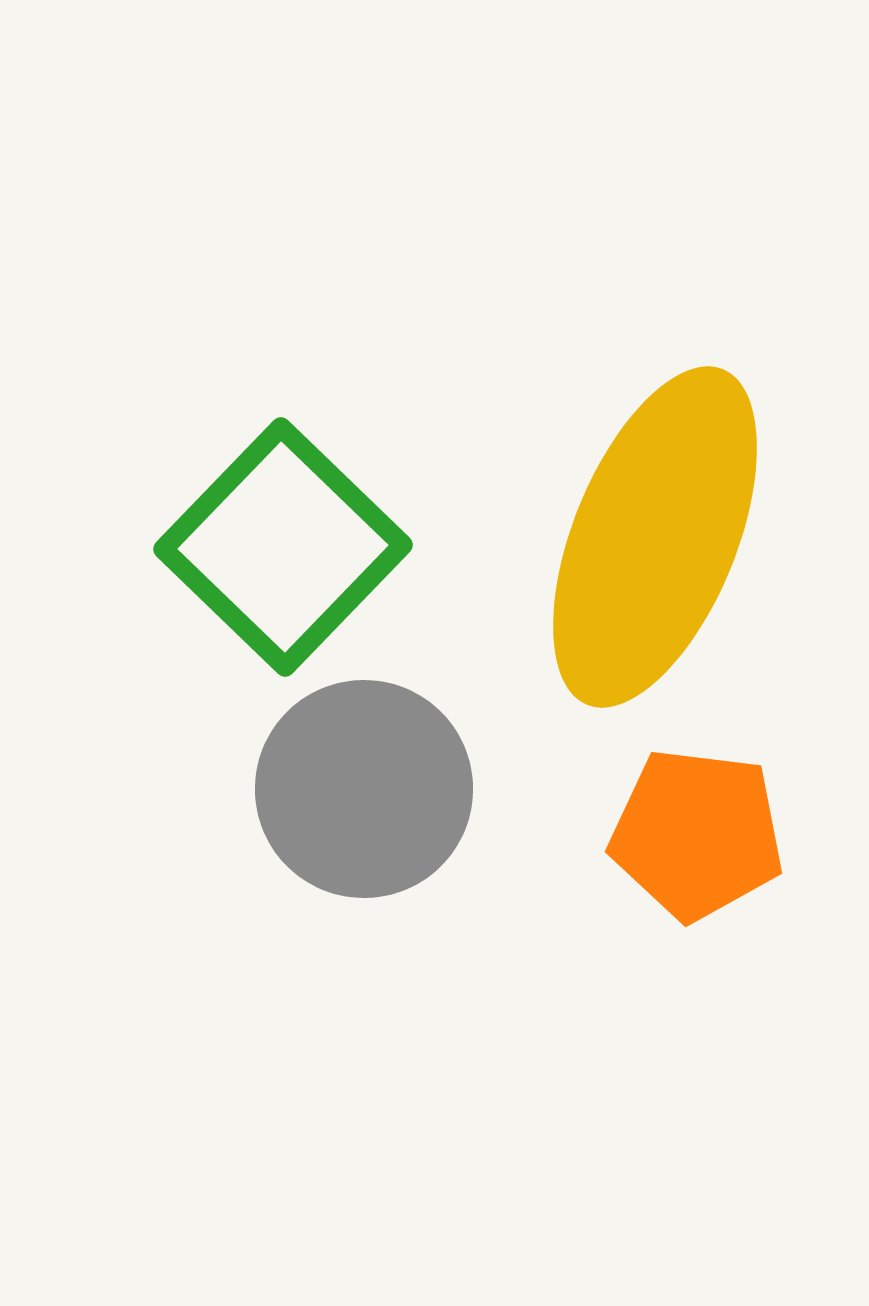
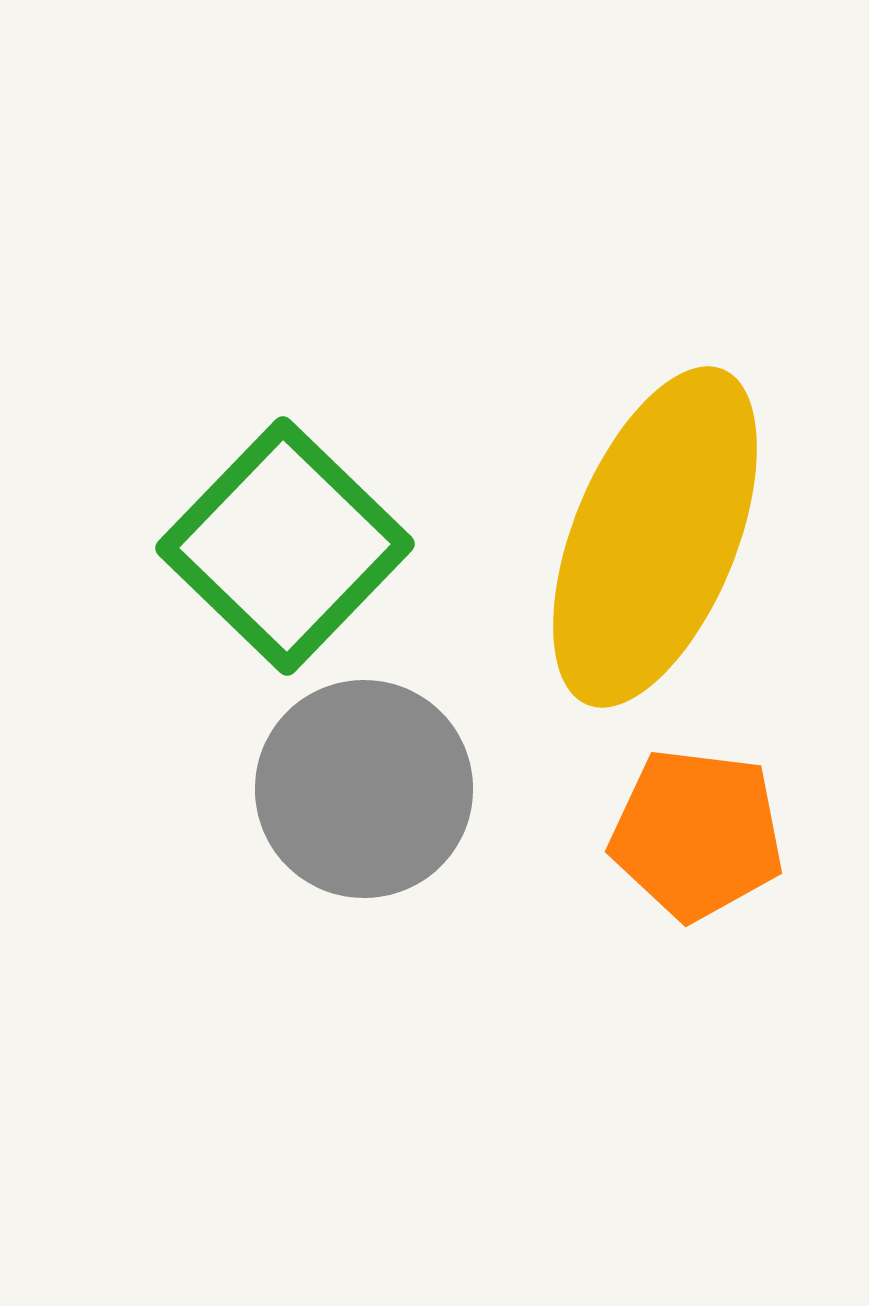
green square: moved 2 px right, 1 px up
